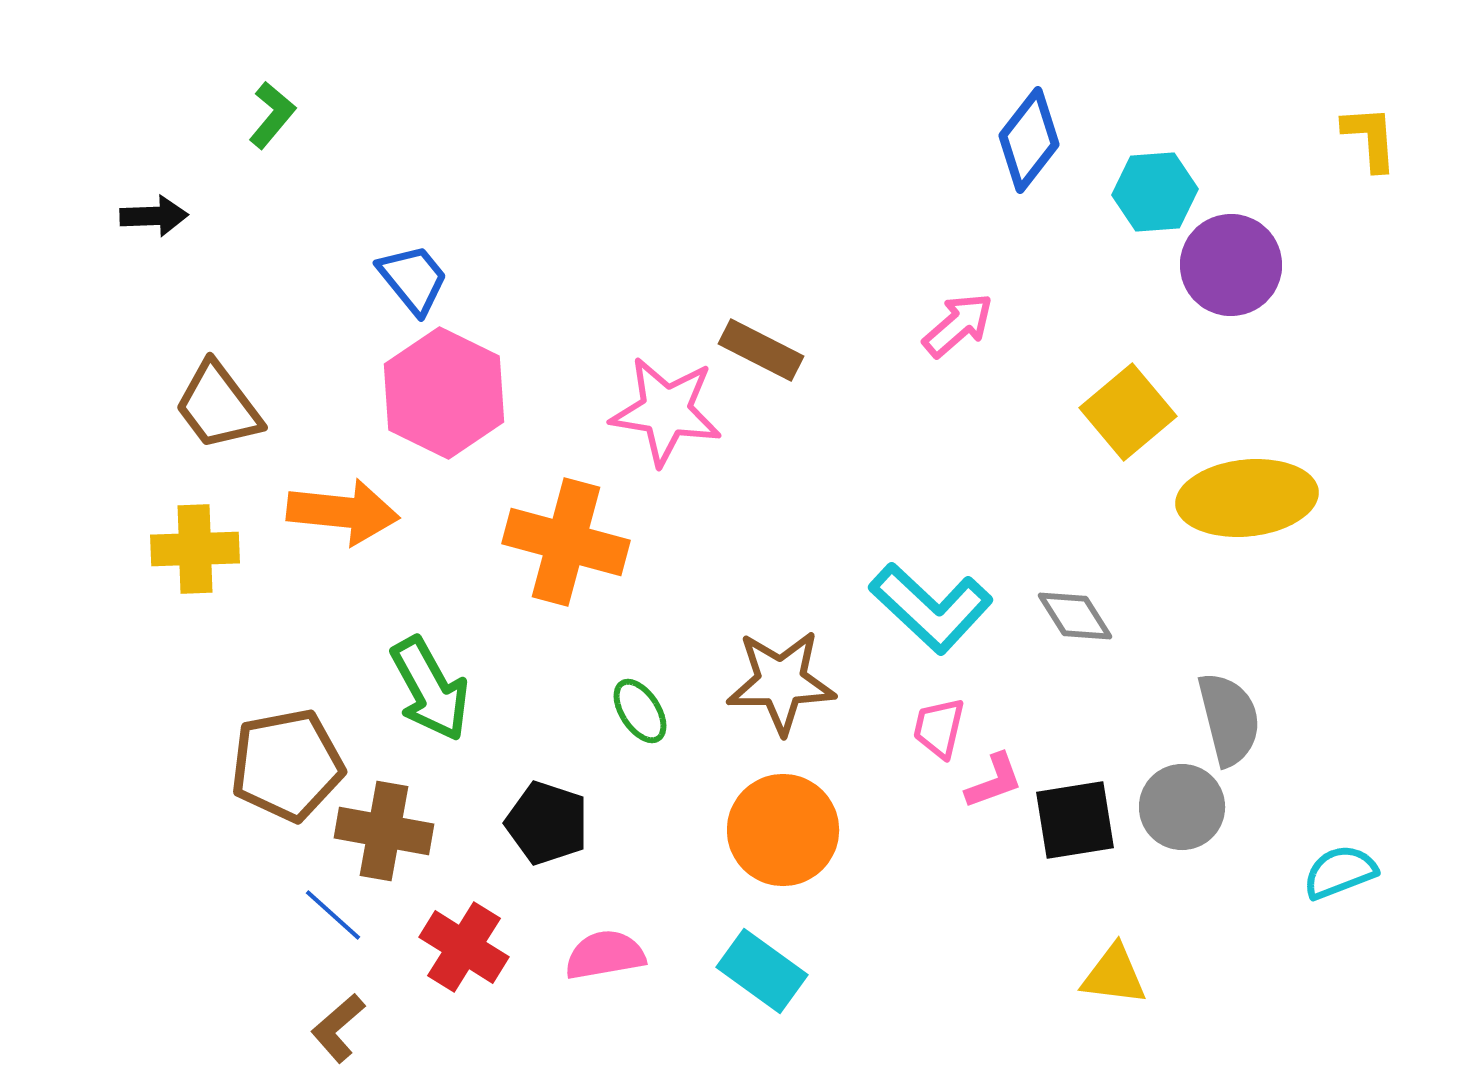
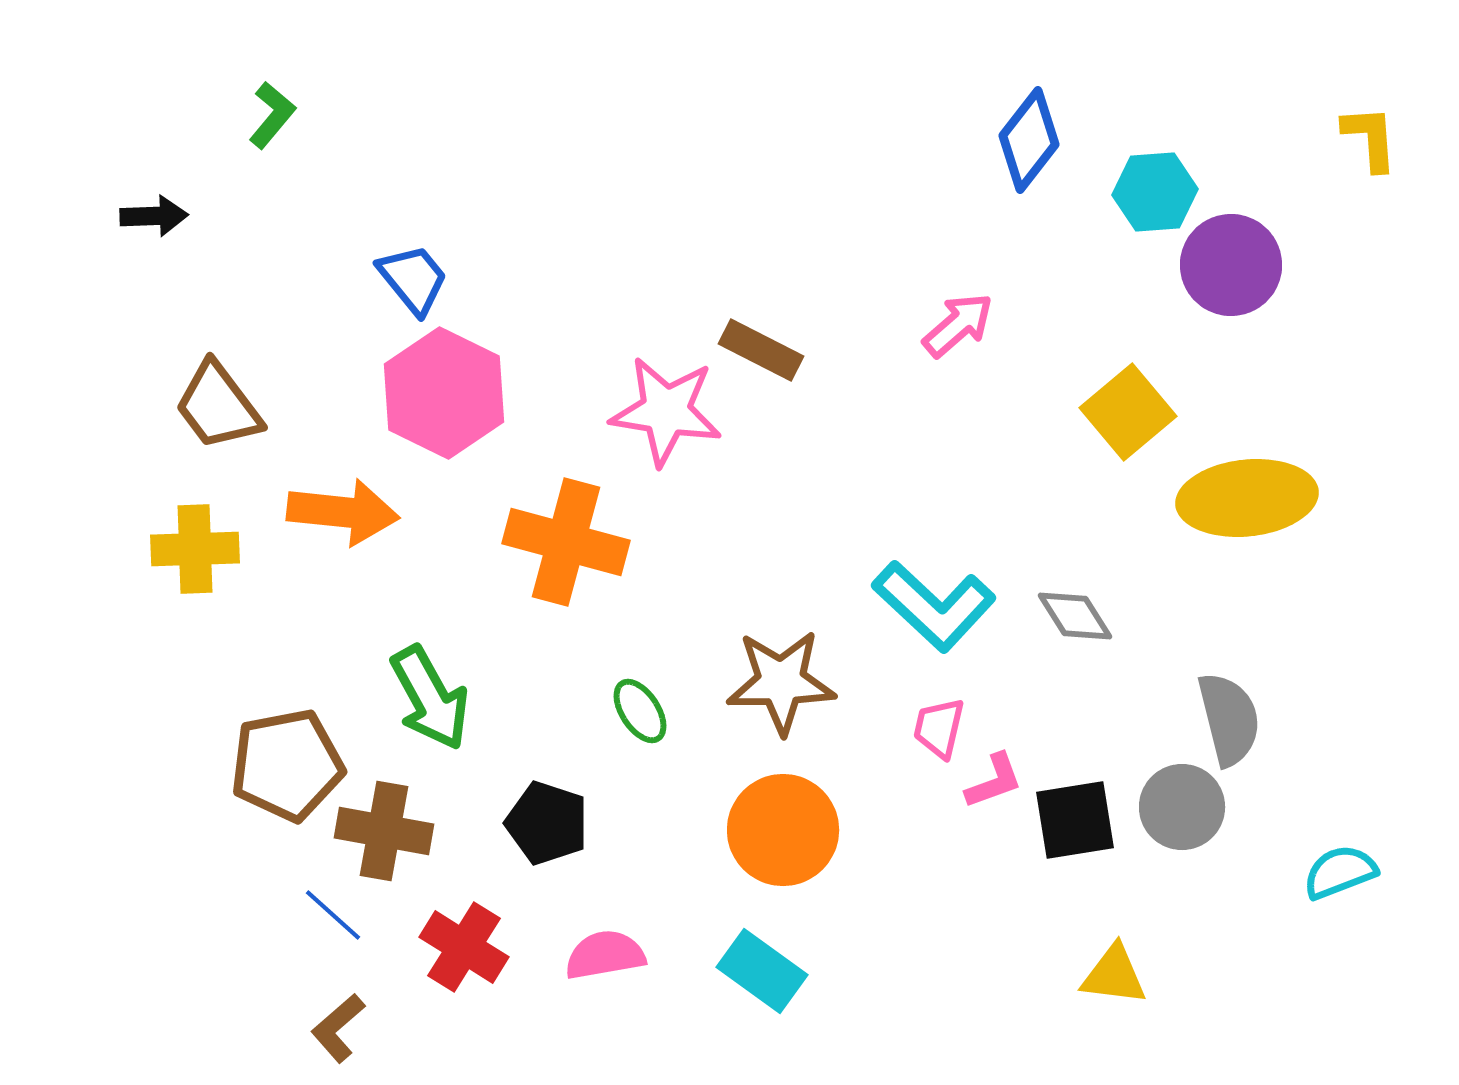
cyan L-shape: moved 3 px right, 2 px up
green arrow: moved 9 px down
